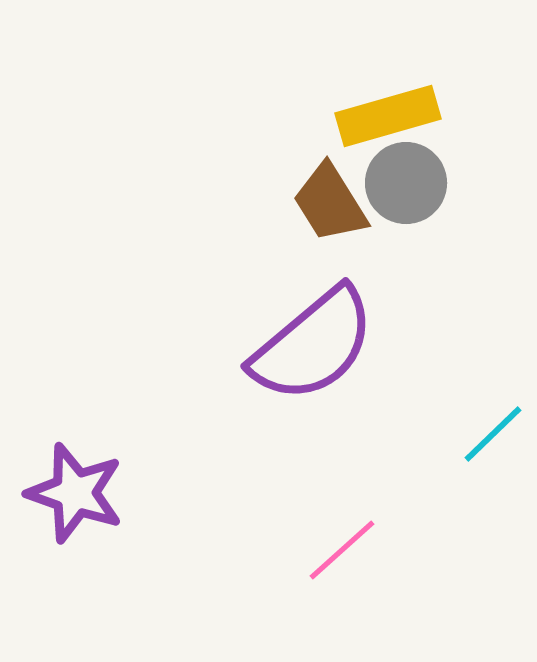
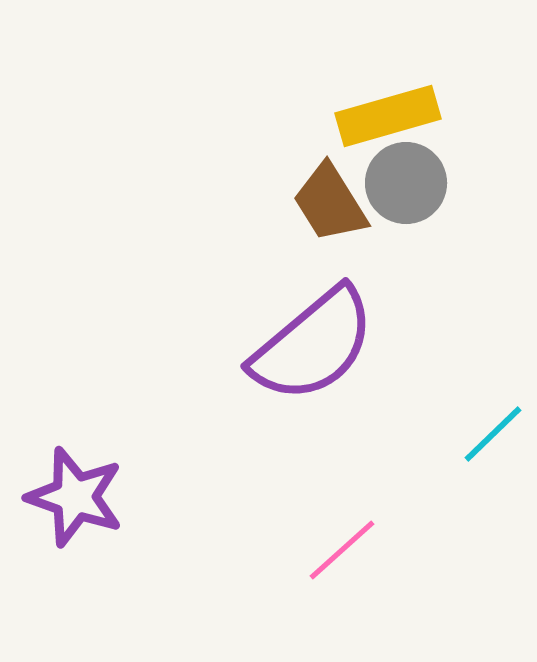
purple star: moved 4 px down
